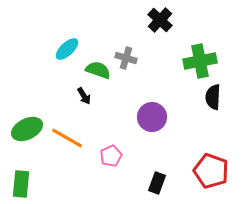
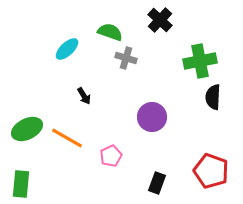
green semicircle: moved 12 px right, 38 px up
